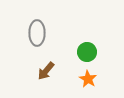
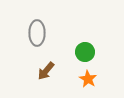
green circle: moved 2 px left
